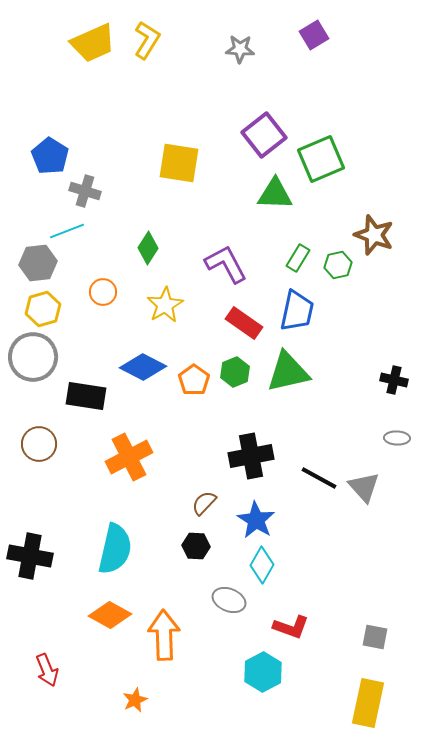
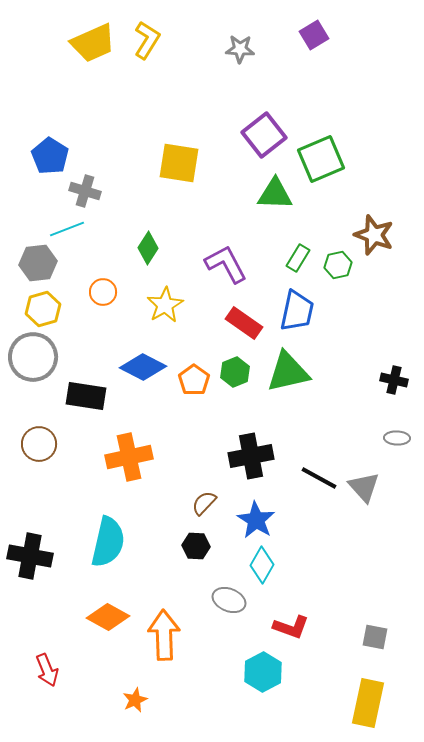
cyan line at (67, 231): moved 2 px up
orange cross at (129, 457): rotated 15 degrees clockwise
cyan semicircle at (115, 549): moved 7 px left, 7 px up
orange diamond at (110, 615): moved 2 px left, 2 px down
